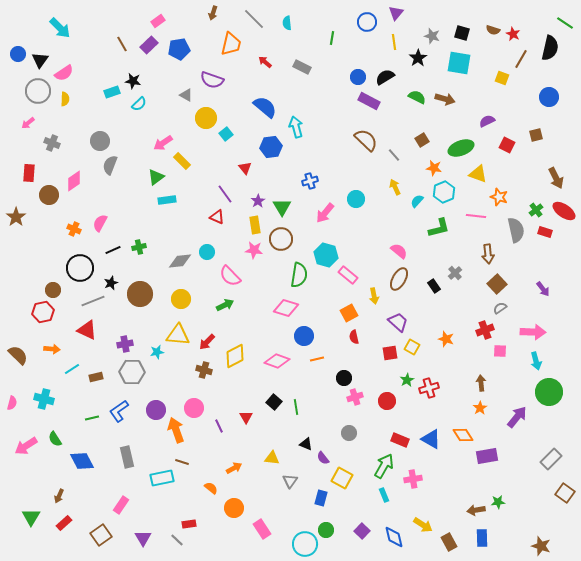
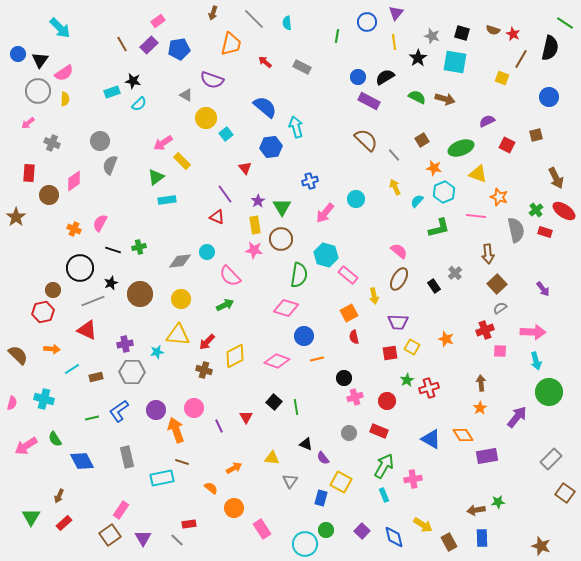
green line at (332, 38): moved 5 px right, 2 px up
cyan square at (459, 63): moved 4 px left, 1 px up
black line at (113, 250): rotated 42 degrees clockwise
purple trapezoid at (398, 322): rotated 140 degrees clockwise
red rectangle at (400, 440): moved 21 px left, 9 px up
yellow square at (342, 478): moved 1 px left, 4 px down
pink rectangle at (121, 505): moved 5 px down
brown square at (101, 535): moved 9 px right
